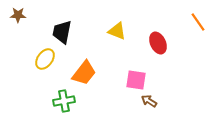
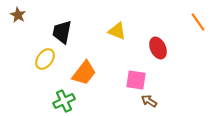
brown star: rotated 28 degrees clockwise
red ellipse: moved 5 px down
green cross: rotated 15 degrees counterclockwise
